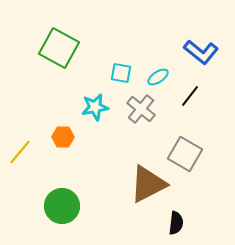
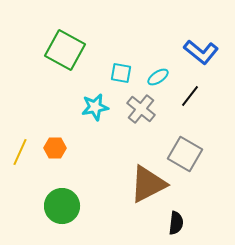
green square: moved 6 px right, 2 px down
orange hexagon: moved 8 px left, 11 px down
yellow line: rotated 16 degrees counterclockwise
